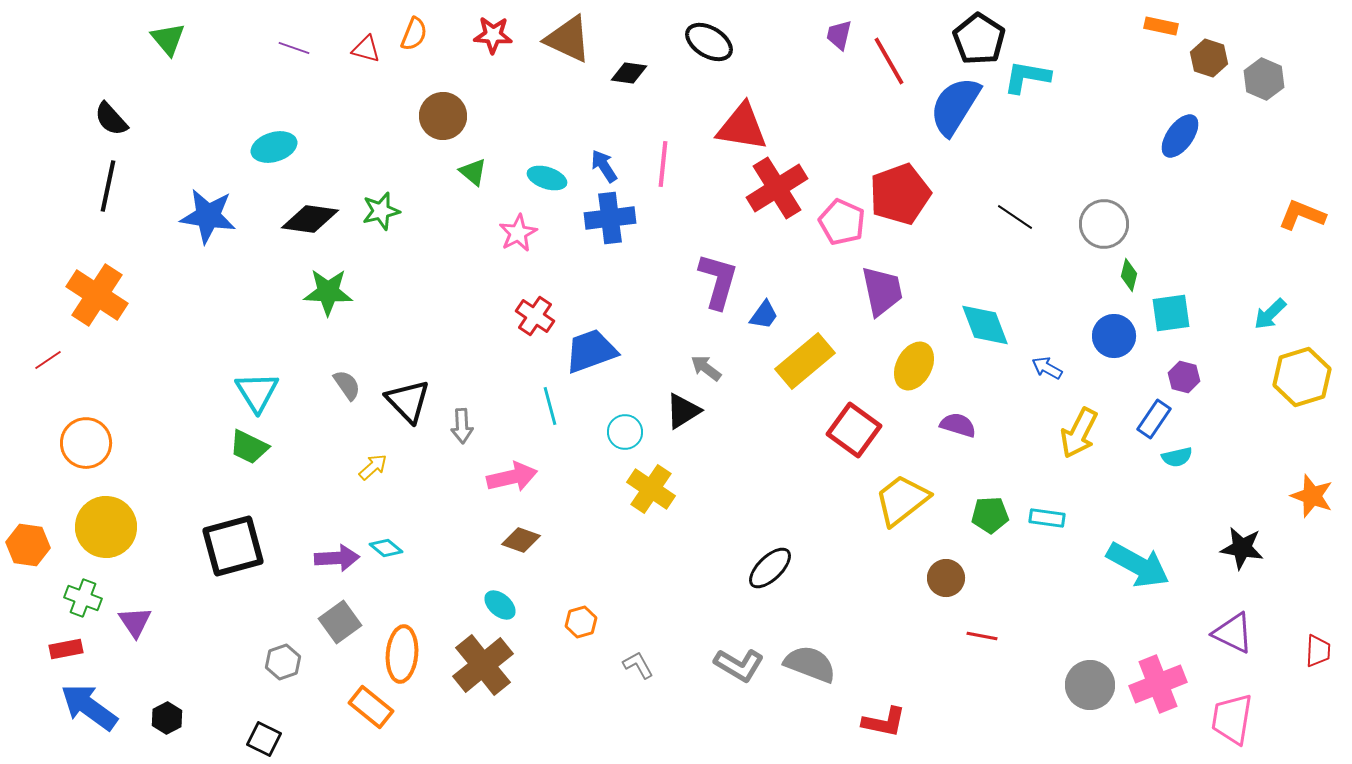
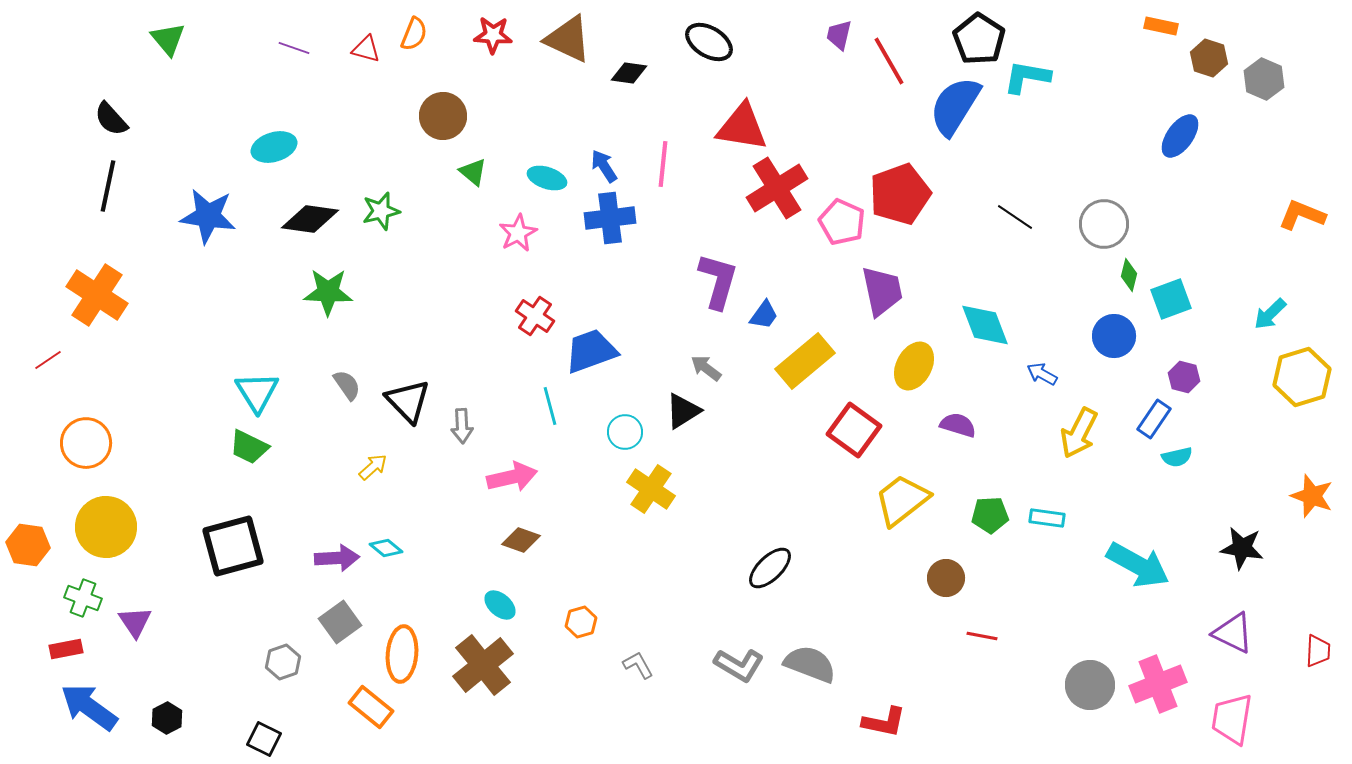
cyan square at (1171, 313): moved 14 px up; rotated 12 degrees counterclockwise
blue arrow at (1047, 368): moved 5 px left, 6 px down
